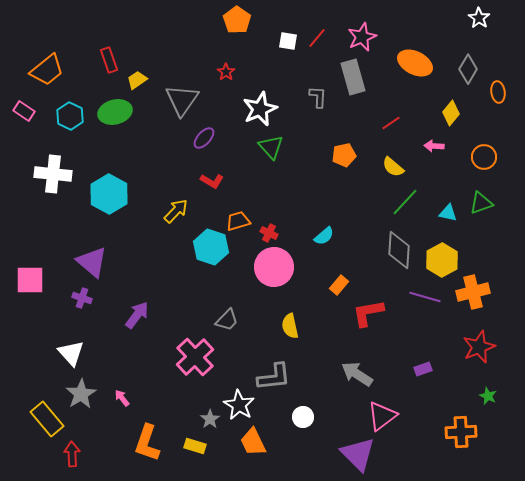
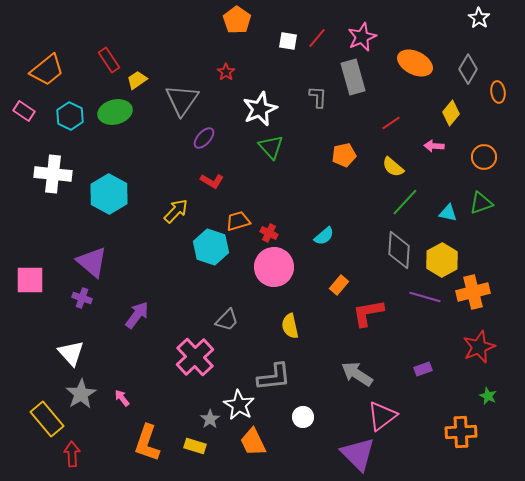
red rectangle at (109, 60): rotated 15 degrees counterclockwise
